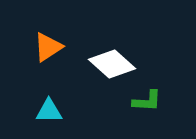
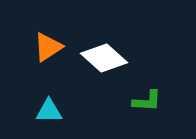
white diamond: moved 8 px left, 6 px up
